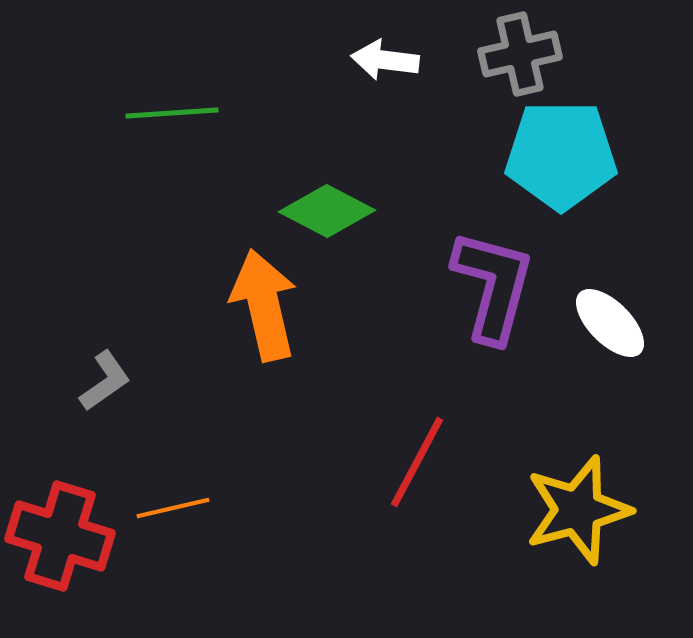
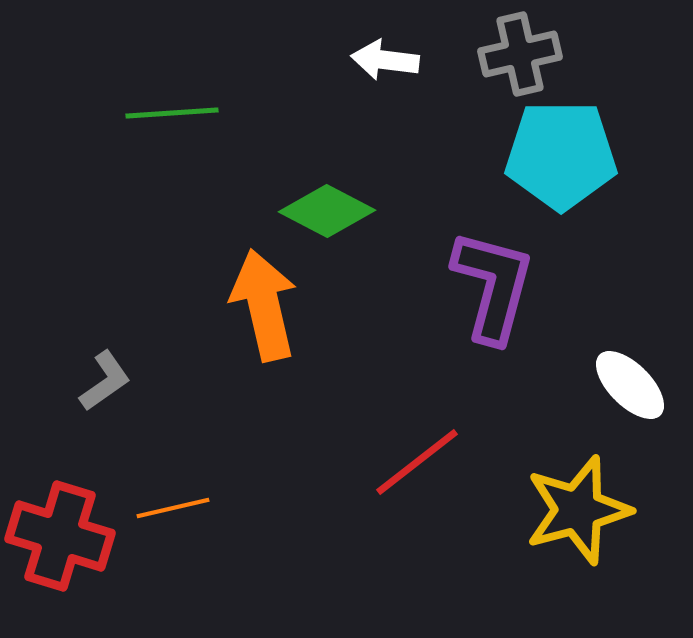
white ellipse: moved 20 px right, 62 px down
red line: rotated 24 degrees clockwise
